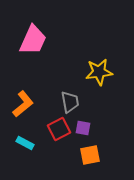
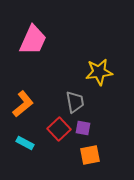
gray trapezoid: moved 5 px right
red square: rotated 15 degrees counterclockwise
